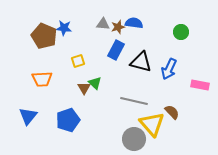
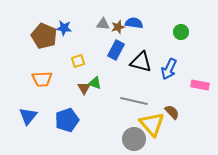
green triangle: rotated 24 degrees counterclockwise
blue pentagon: moved 1 px left
